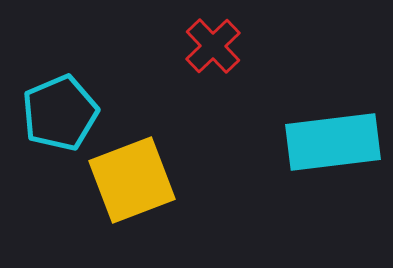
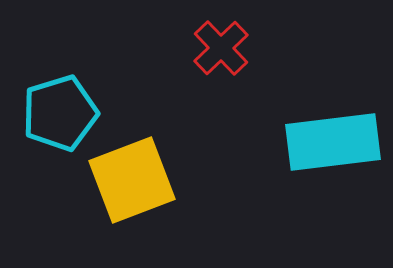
red cross: moved 8 px right, 2 px down
cyan pentagon: rotated 6 degrees clockwise
